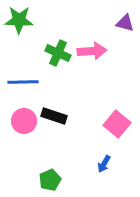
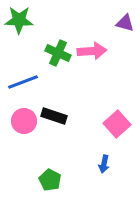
blue line: rotated 20 degrees counterclockwise
pink square: rotated 8 degrees clockwise
blue arrow: rotated 18 degrees counterclockwise
green pentagon: rotated 20 degrees counterclockwise
